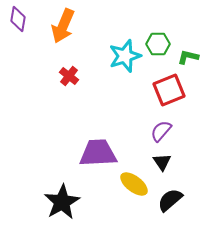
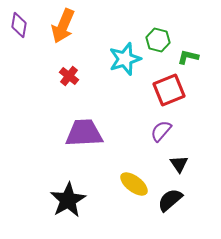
purple diamond: moved 1 px right, 6 px down
green hexagon: moved 4 px up; rotated 15 degrees clockwise
cyan star: moved 3 px down
purple trapezoid: moved 14 px left, 20 px up
black triangle: moved 17 px right, 2 px down
black star: moved 6 px right, 2 px up
